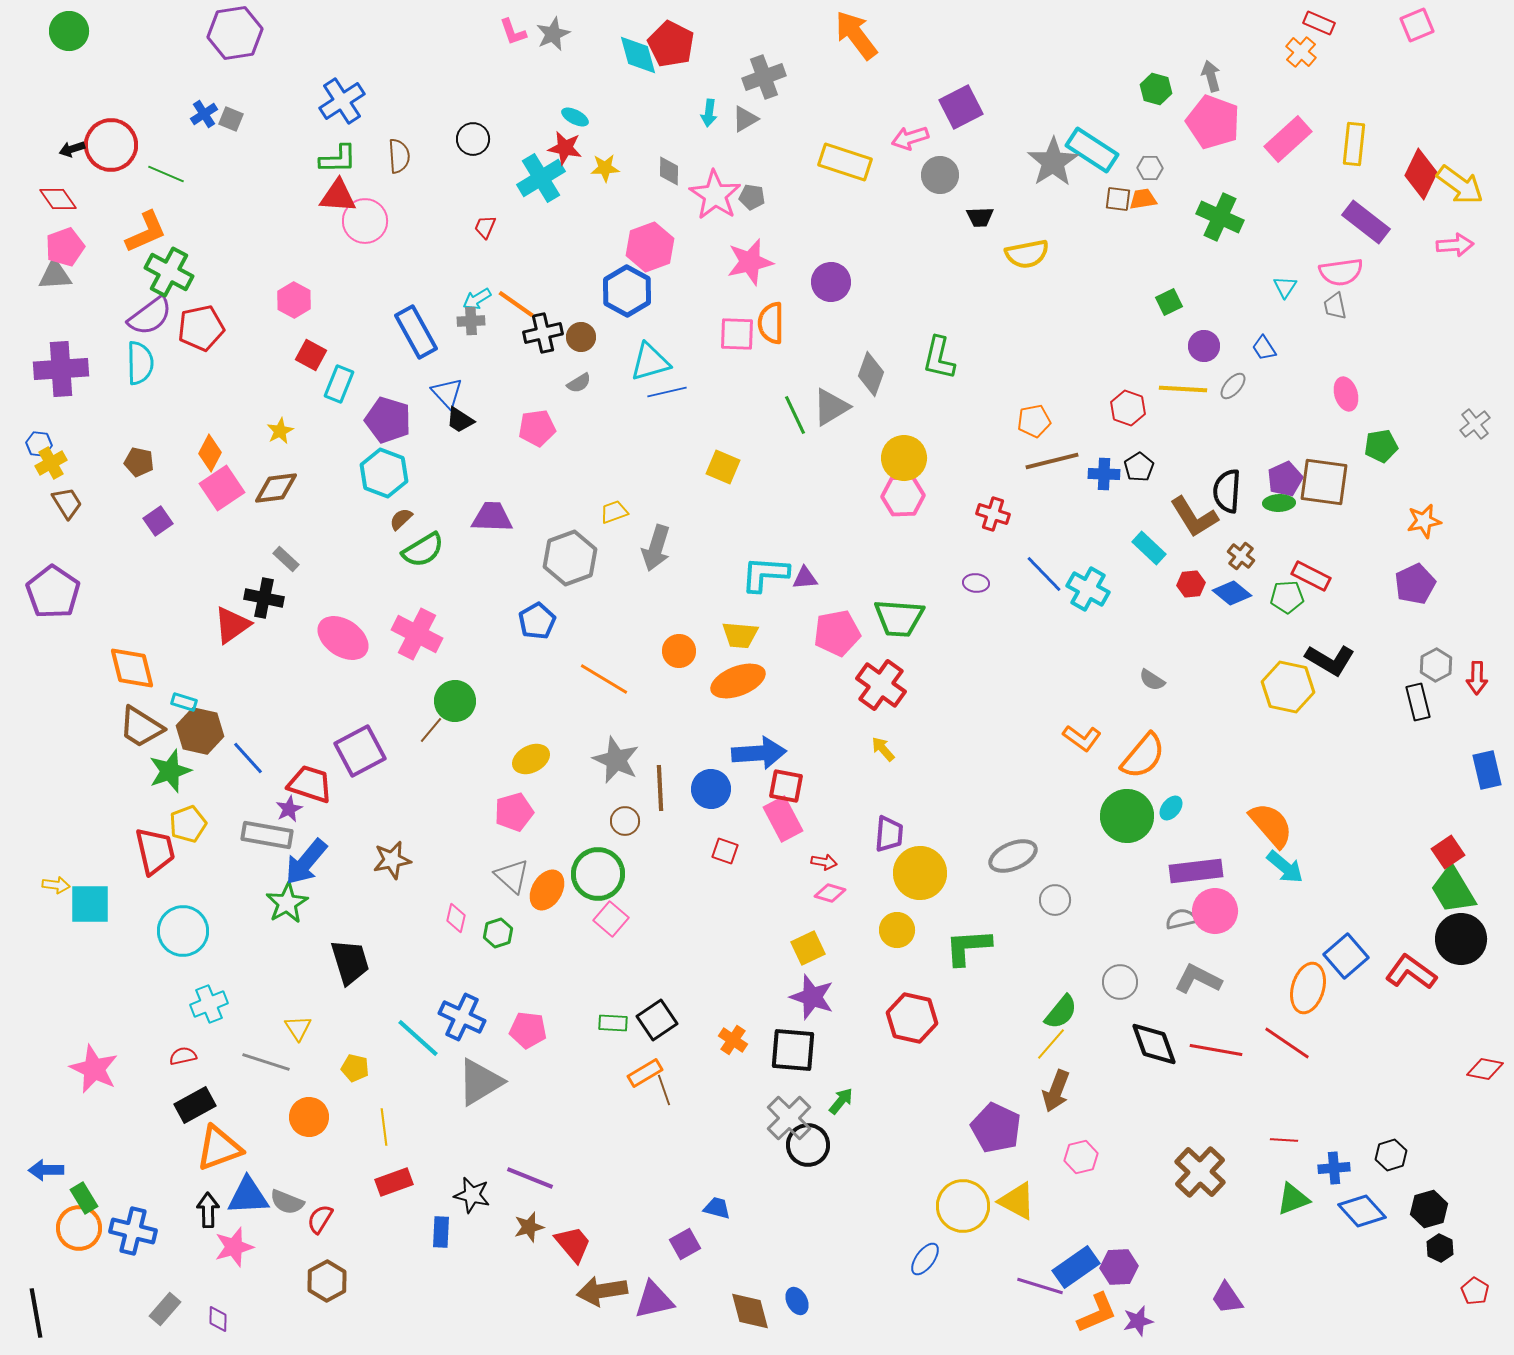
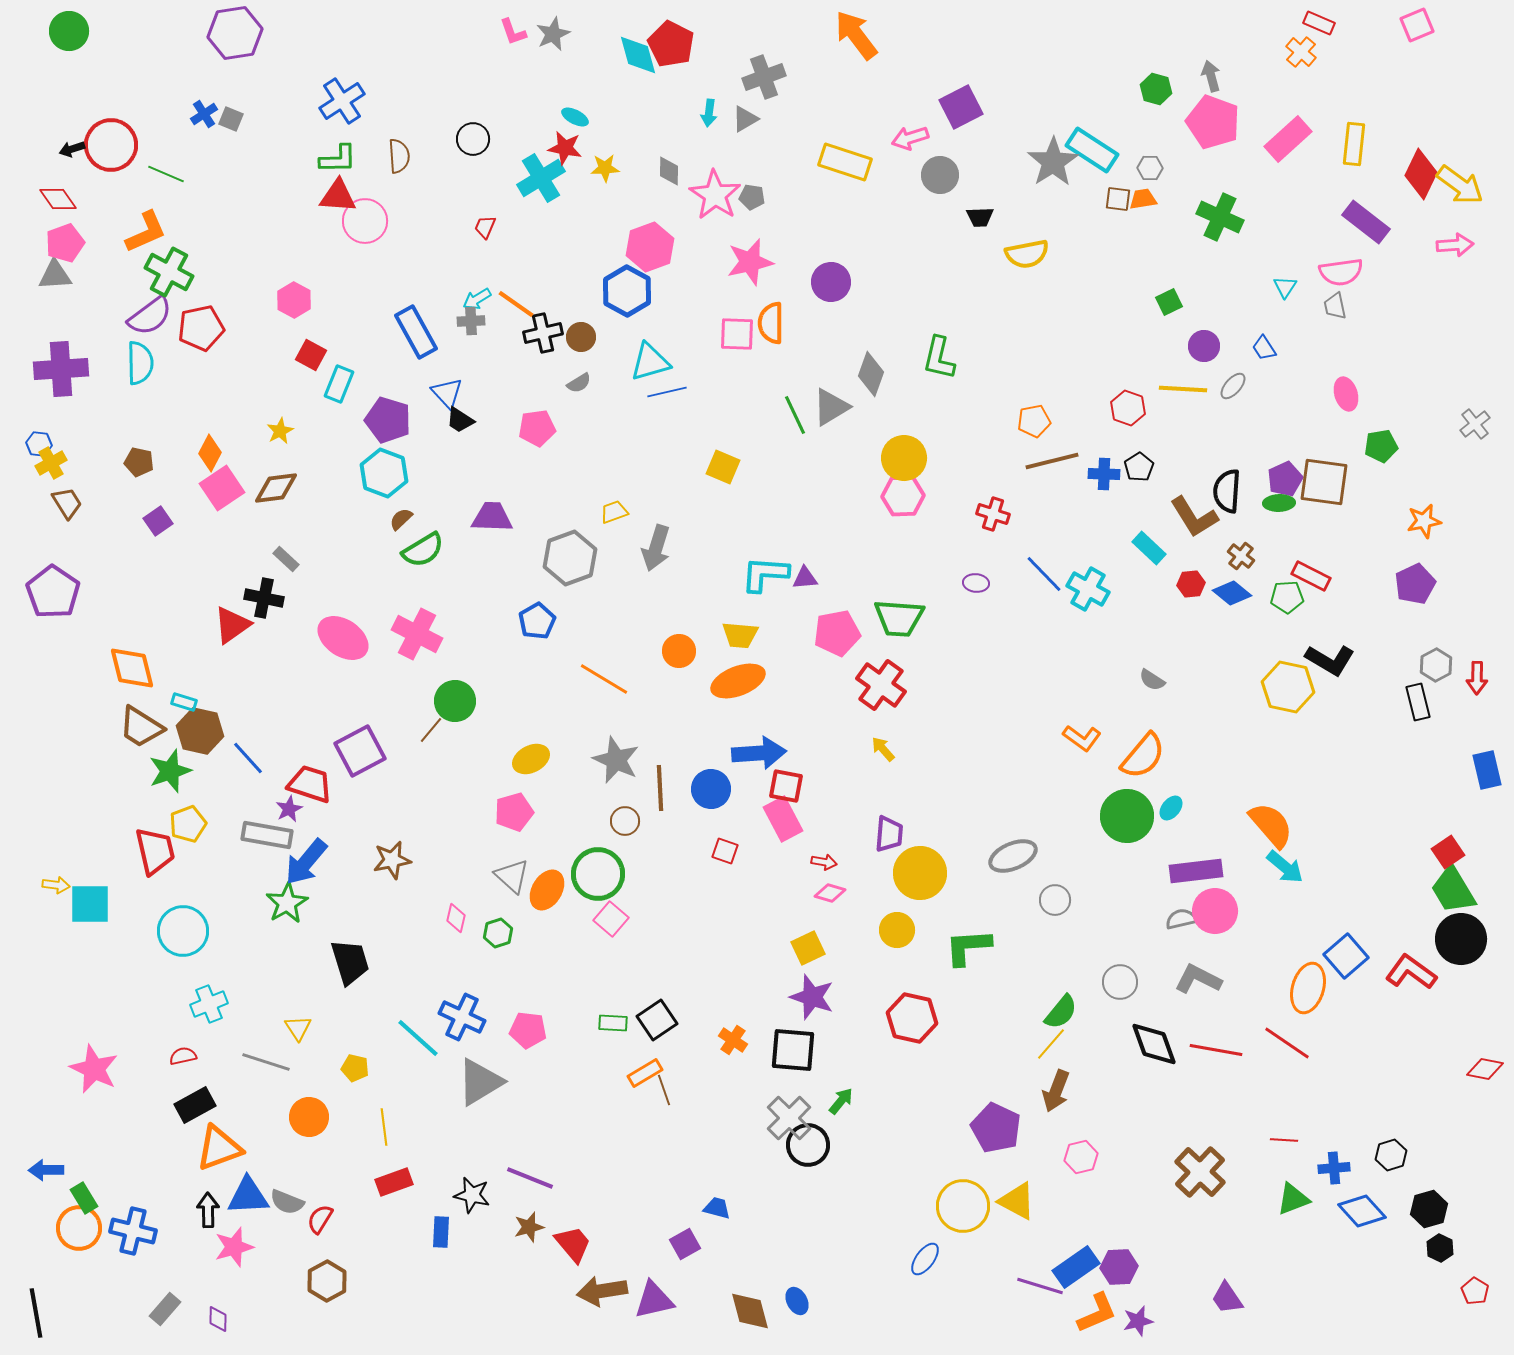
pink pentagon at (65, 247): moved 4 px up
